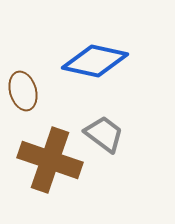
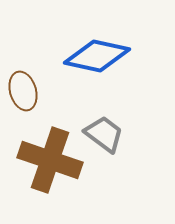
blue diamond: moved 2 px right, 5 px up
